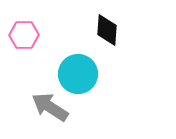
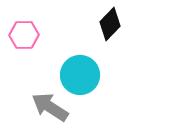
black diamond: moved 3 px right, 6 px up; rotated 40 degrees clockwise
cyan circle: moved 2 px right, 1 px down
